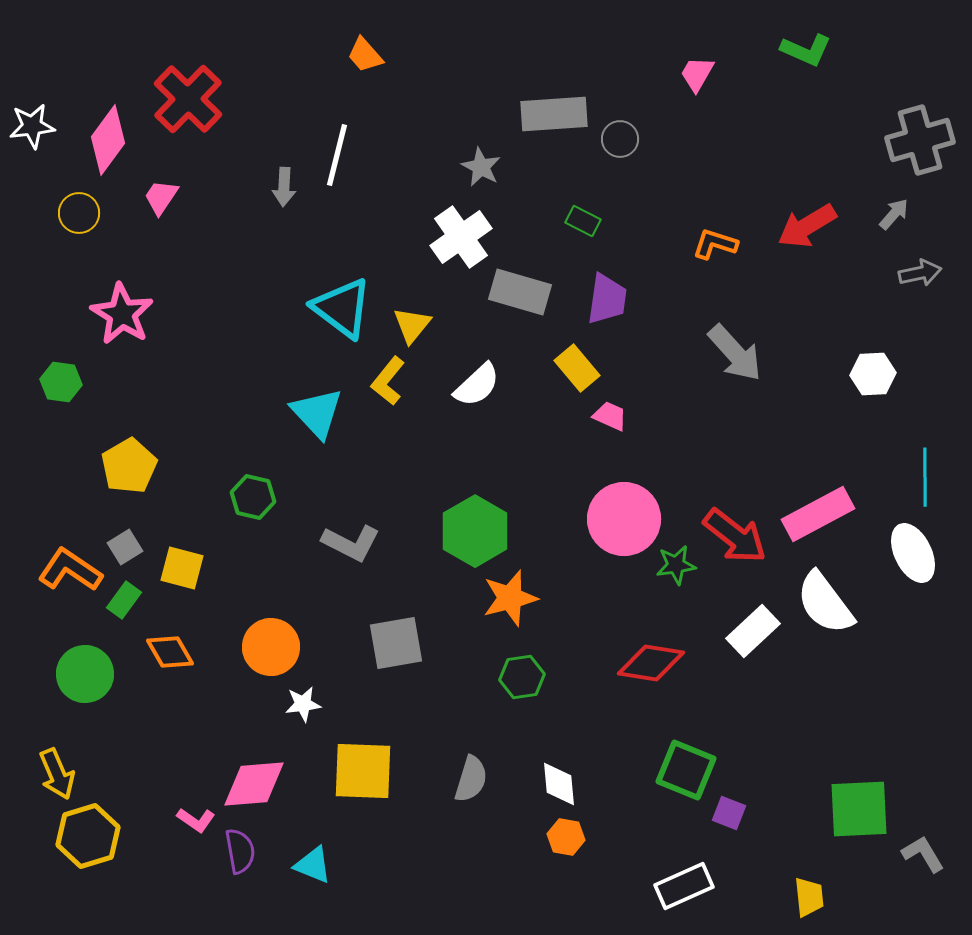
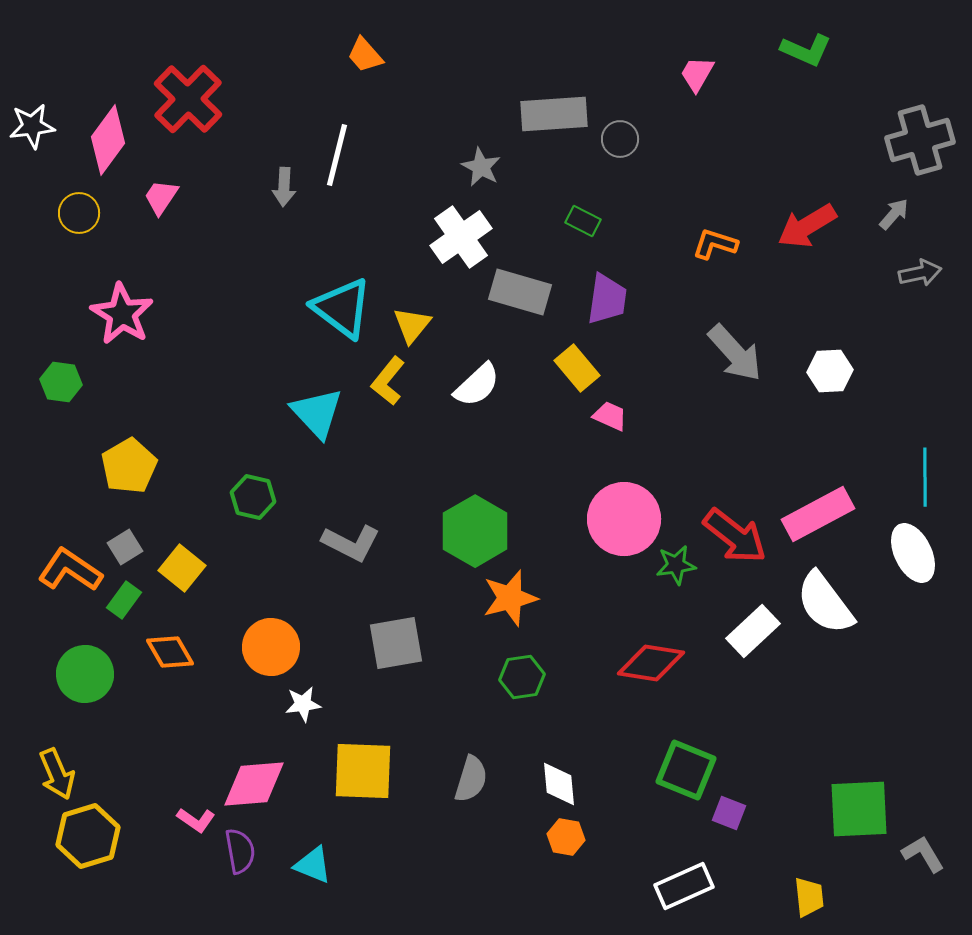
white hexagon at (873, 374): moved 43 px left, 3 px up
yellow square at (182, 568): rotated 24 degrees clockwise
